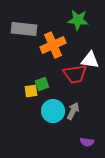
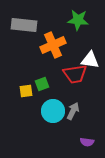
gray rectangle: moved 4 px up
yellow square: moved 5 px left
